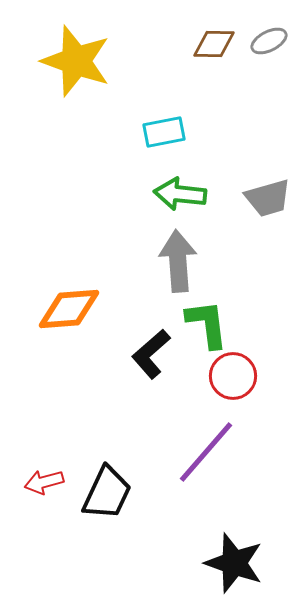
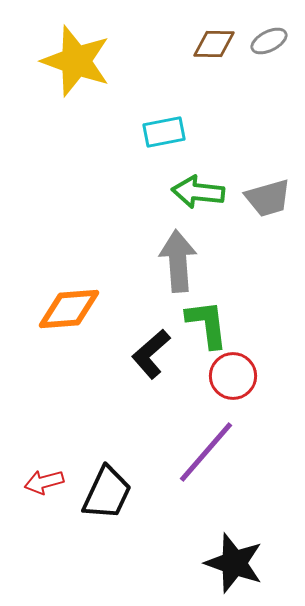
green arrow: moved 18 px right, 2 px up
